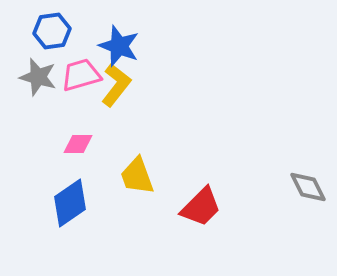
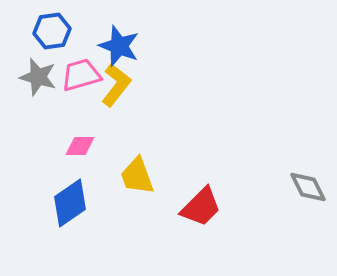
pink diamond: moved 2 px right, 2 px down
